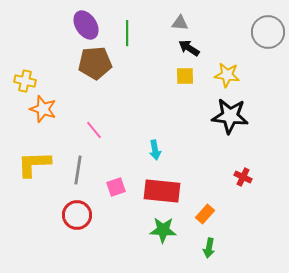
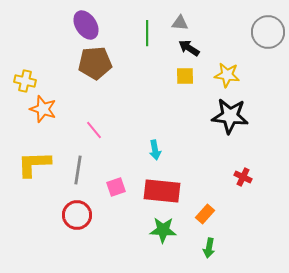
green line: moved 20 px right
